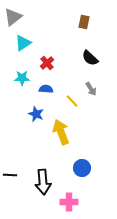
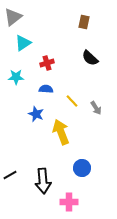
red cross: rotated 24 degrees clockwise
cyan star: moved 6 px left, 1 px up
gray arrow: moved 5 px right, 19 px down
black line: rotated 32 degrees counterclockwise
black arrow: moved 1 px up
